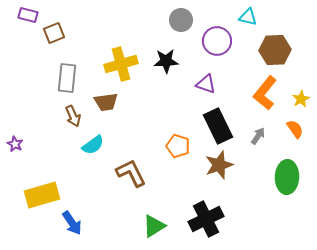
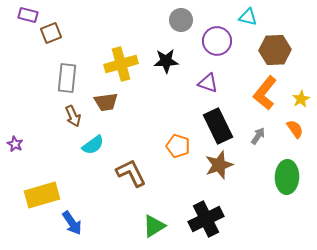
brown square: moved 3 px left
purple triangle: moved 2 px right, 1 px up
